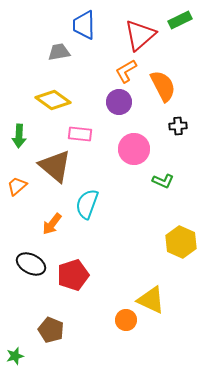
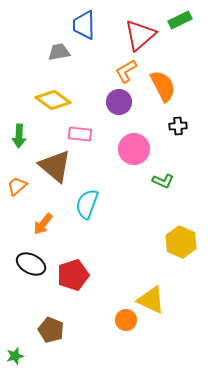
orange arrow: moved 9 px left
